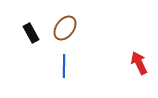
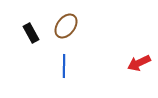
brown ellipse: moved 1 px right, 2 px up
red arrow: rotated 90 degrees counterclockwise
